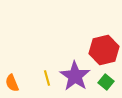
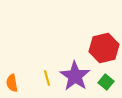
red hexagon: moved 2 px up
orange semicircle: rotated 12 degrees clockwise
